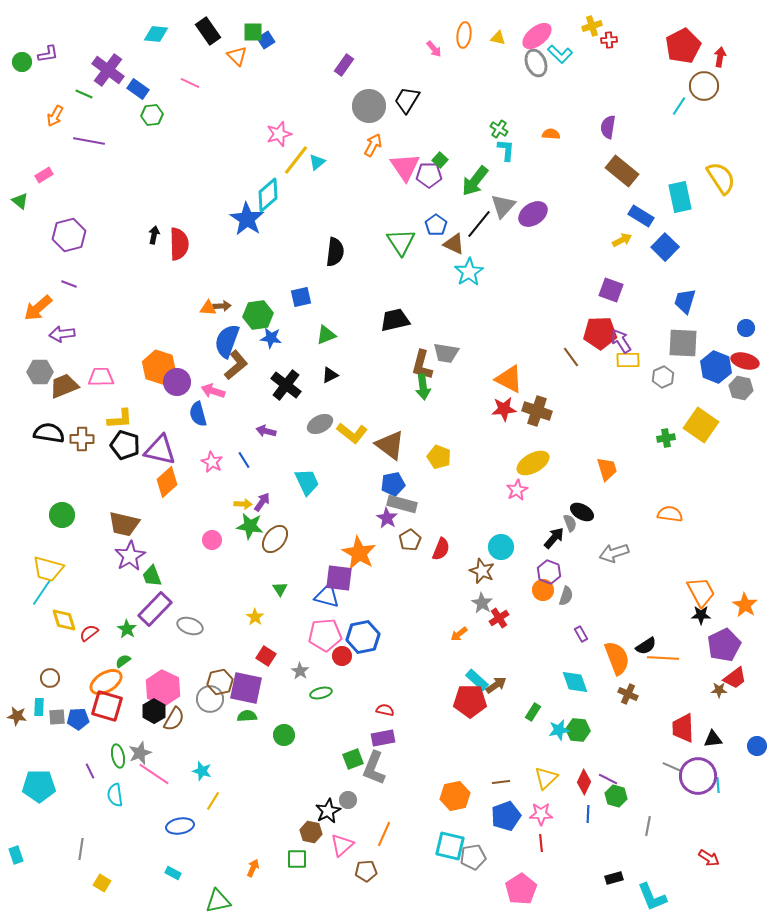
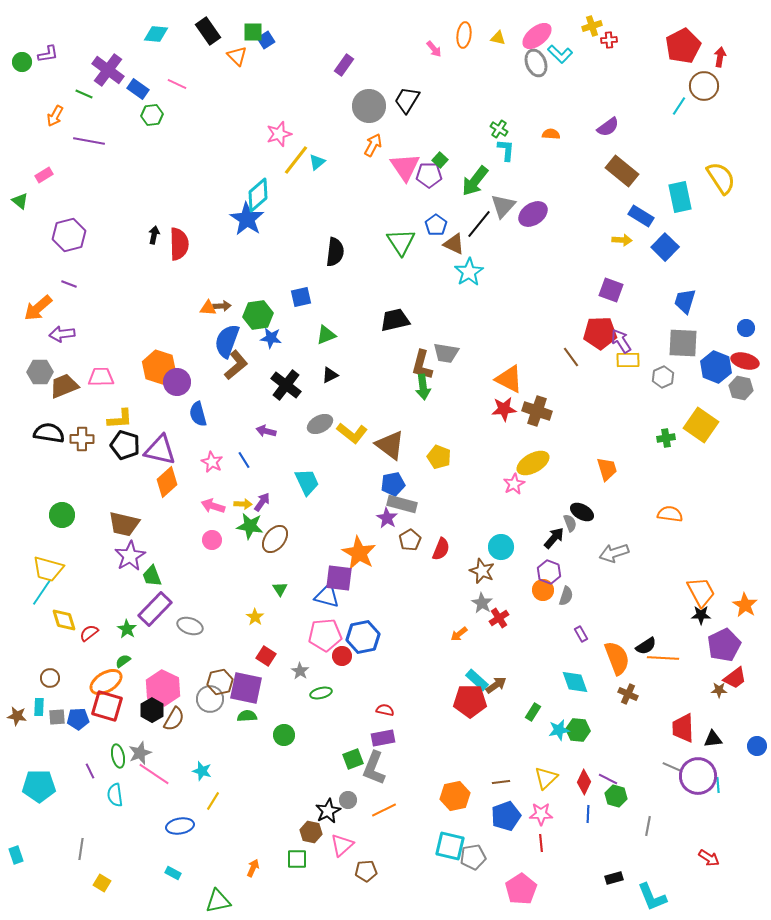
pink line at (190, 83): moved 13 px left, 1 px down
purple semicircle at (608, 127): rotated 135 degrees counterclockwise
cyan diamond at (268, 195): moved 10 px left
yellow arrow at (622, 240): rotated 30 degrees clockwise
pink arrow at (213, 391): moved 115 px down
pink star at (517, 490): moved 3 px left, 6 px up
black hexagon at (154, 711): moved 2 px left, 1 px up
orange line at (384, 834): moved 24 px up; rotated 40 degrees clockwise
